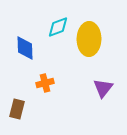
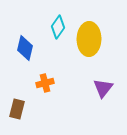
cyan diamond: rotated 35 degrees counterclockwise
blue diamond: rotated 15 degrees clockwise
